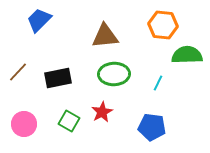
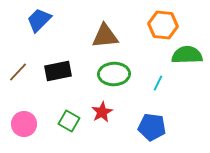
black rectangle: moved 7 px up
